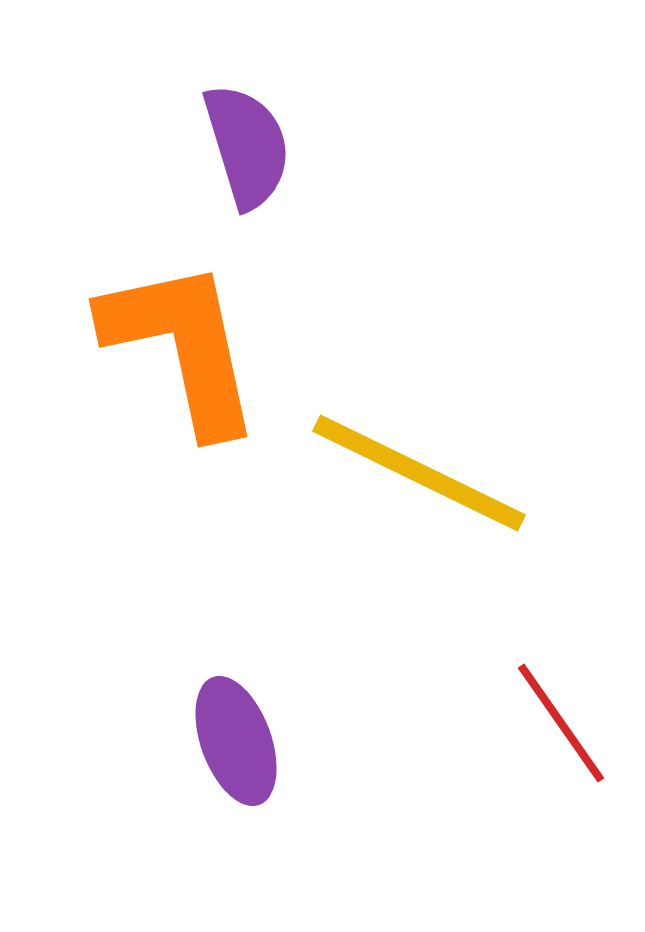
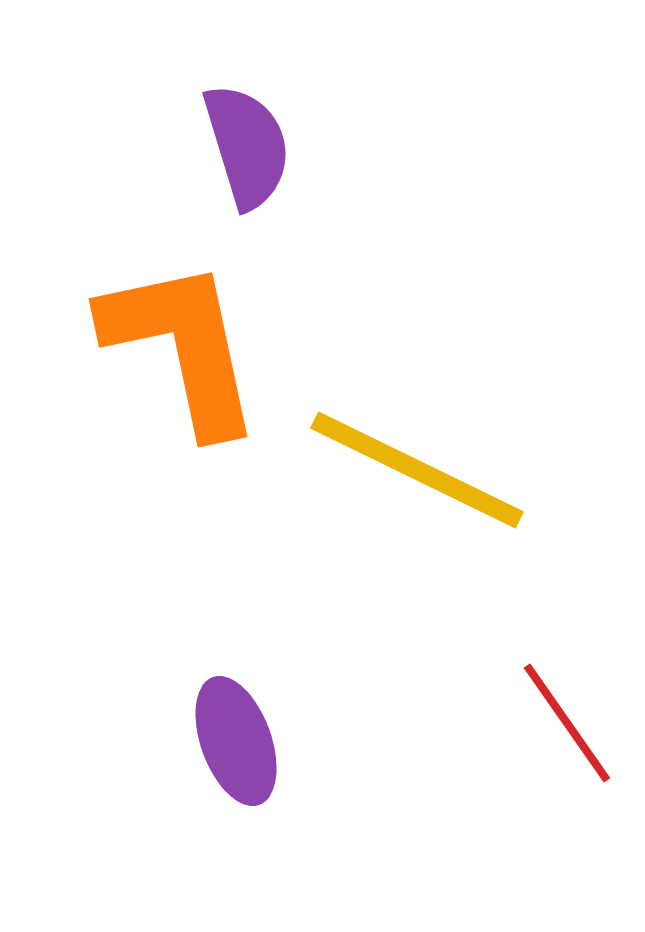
yellow line: moved 2 px left, 3 px up
red line: moved 6 px right
